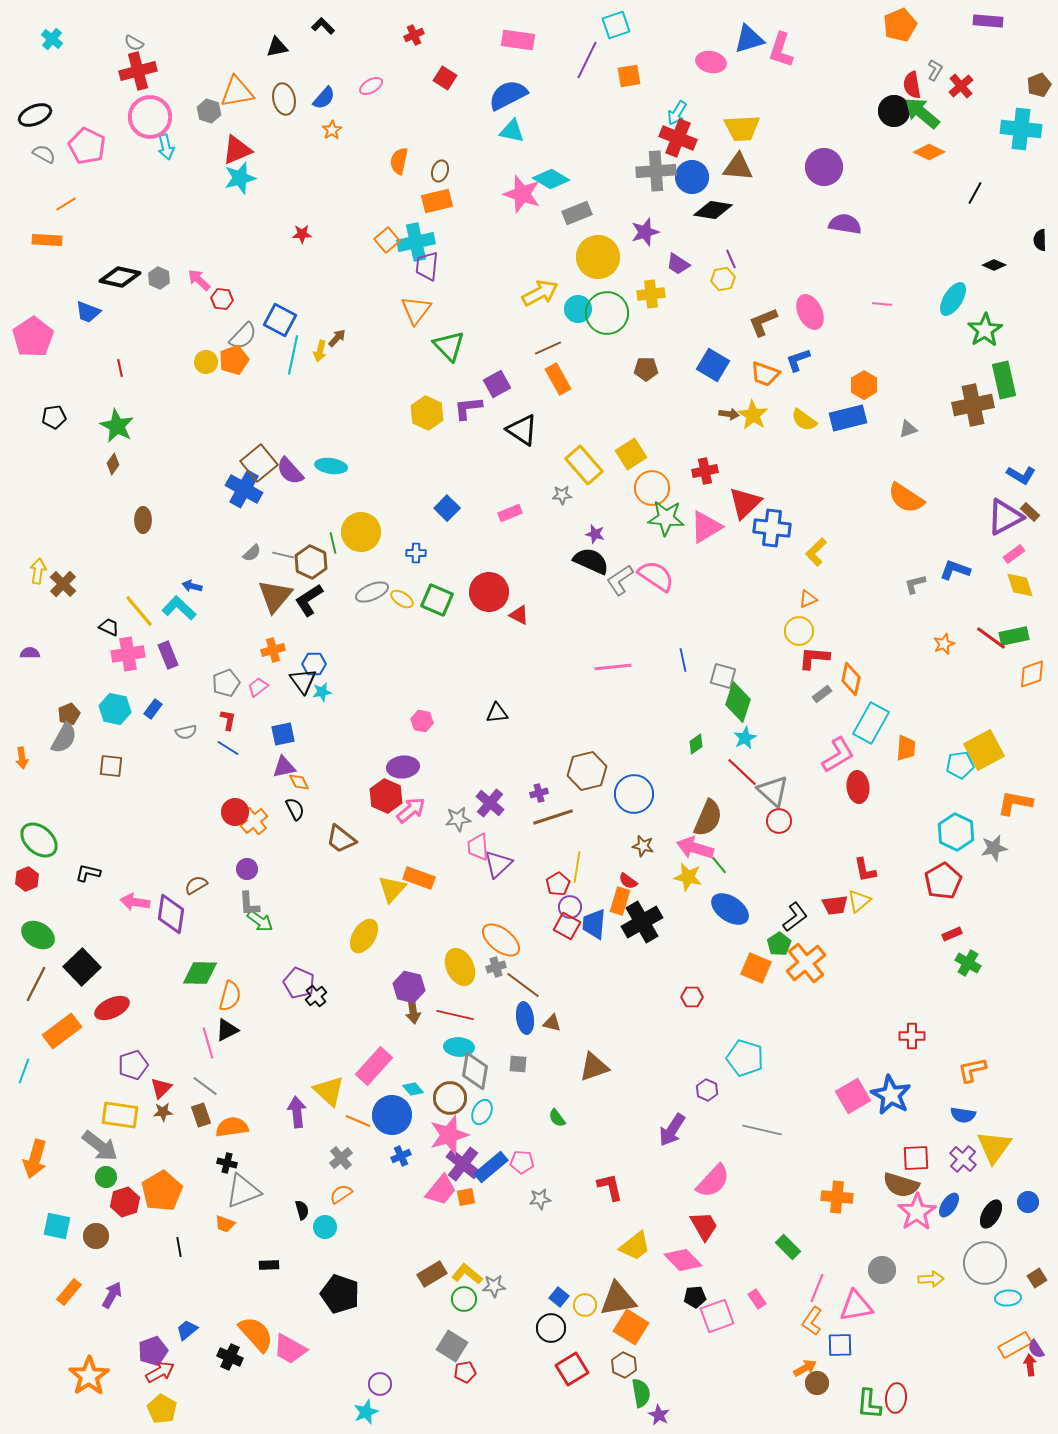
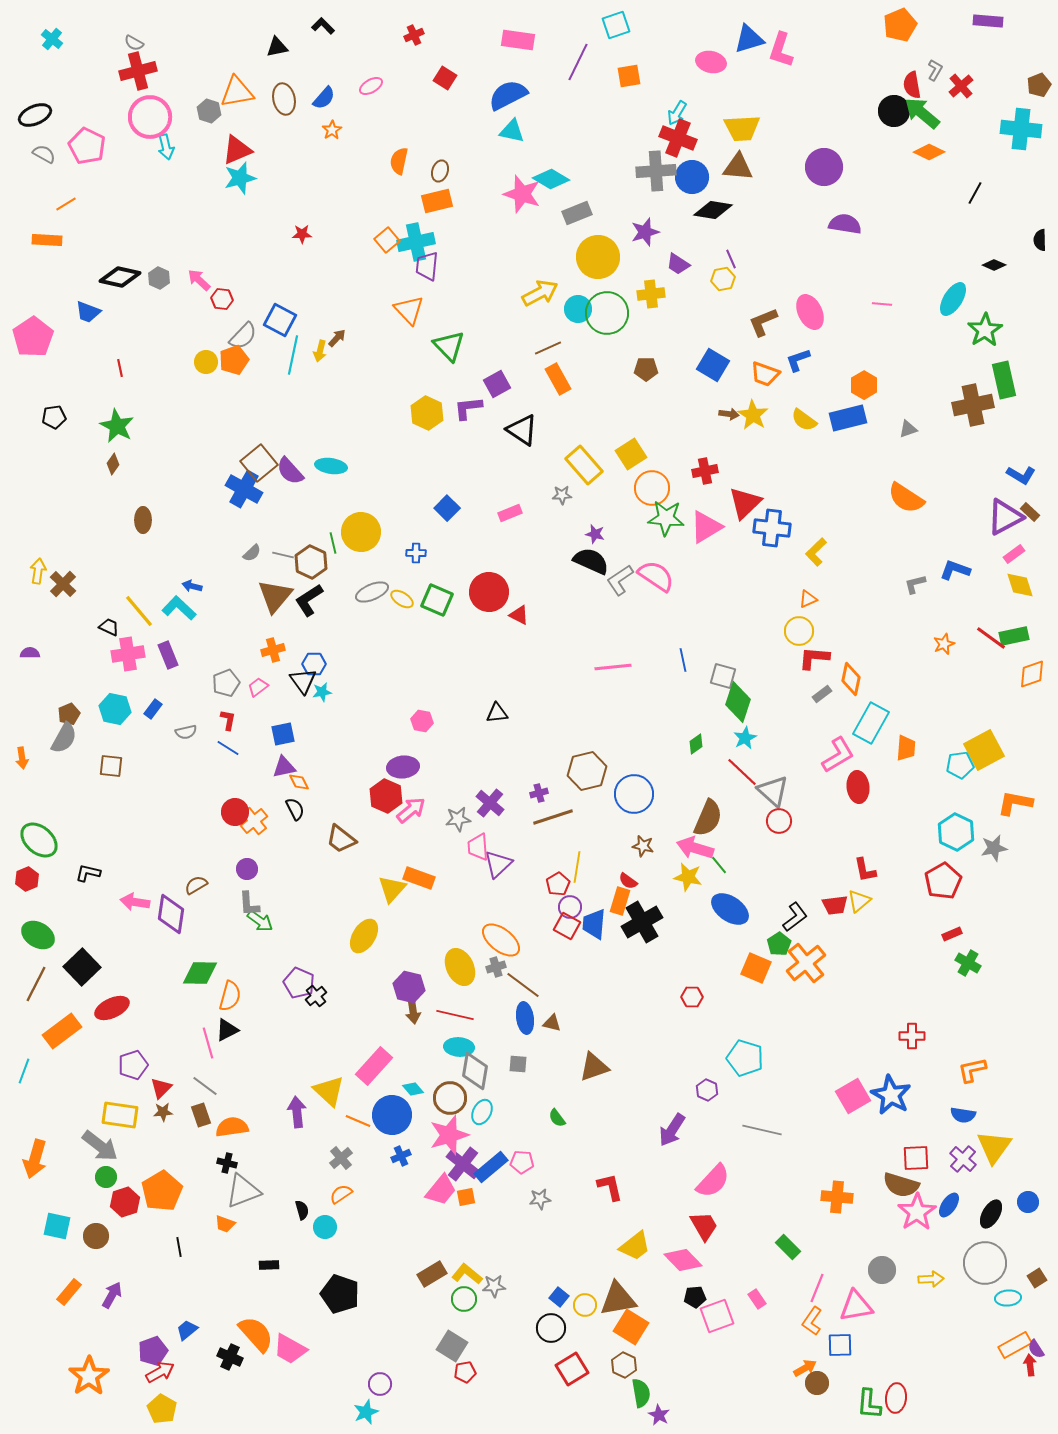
purple line at (587, 60): moved 9 px left, 2 px down
orange triangle at (416, 310): moved 7 px left; rotated 20 degrees counterclockwise
